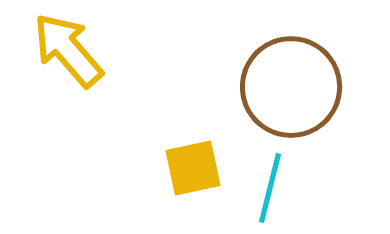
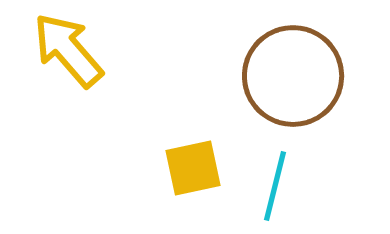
brown circle: moved 2 px right, 11 px up
cyan line: moved 5 px right, 2 px up
